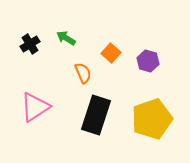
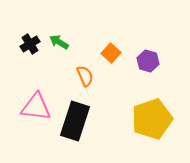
green arrow: moved 7 px left, 4 px down
orange semicircle: moved 2 px right, 3 px down
pink triangle: moved 1 px right; rotated 40 degrees clockwise
black rectangle: moved 21 px left, 6 px down
